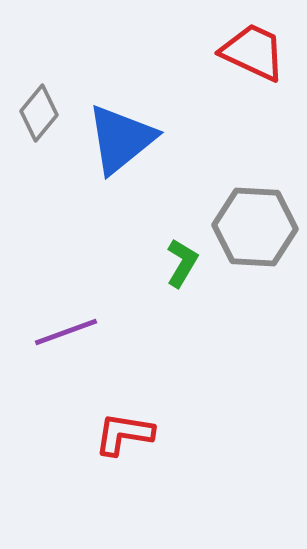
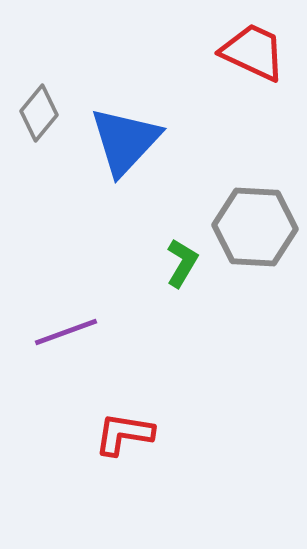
blue triangle: moved 4 px right, 2 px down; rotated 8 degrees counterclockwise
